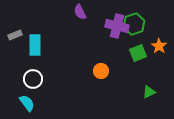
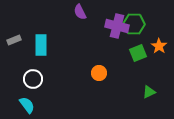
green hexagon: rotated 20 degrees clockwise
gray rectangle: moved 1 px left, 5 px down
cyan rectangle: moved 6 px right
orange circle: moved 2 px left, 2 px down
cyan semicircle: moved 2 px down
